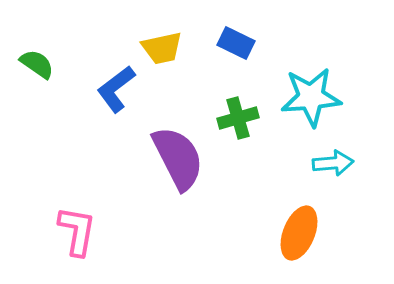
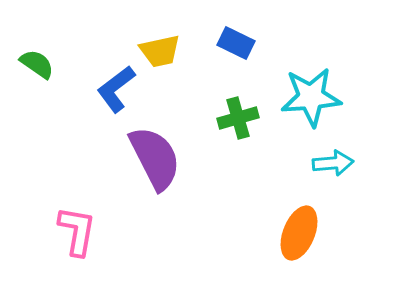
yellow trapezoid: moved 2 px left, 3 px down
purple semicircle: moved 23 px left
